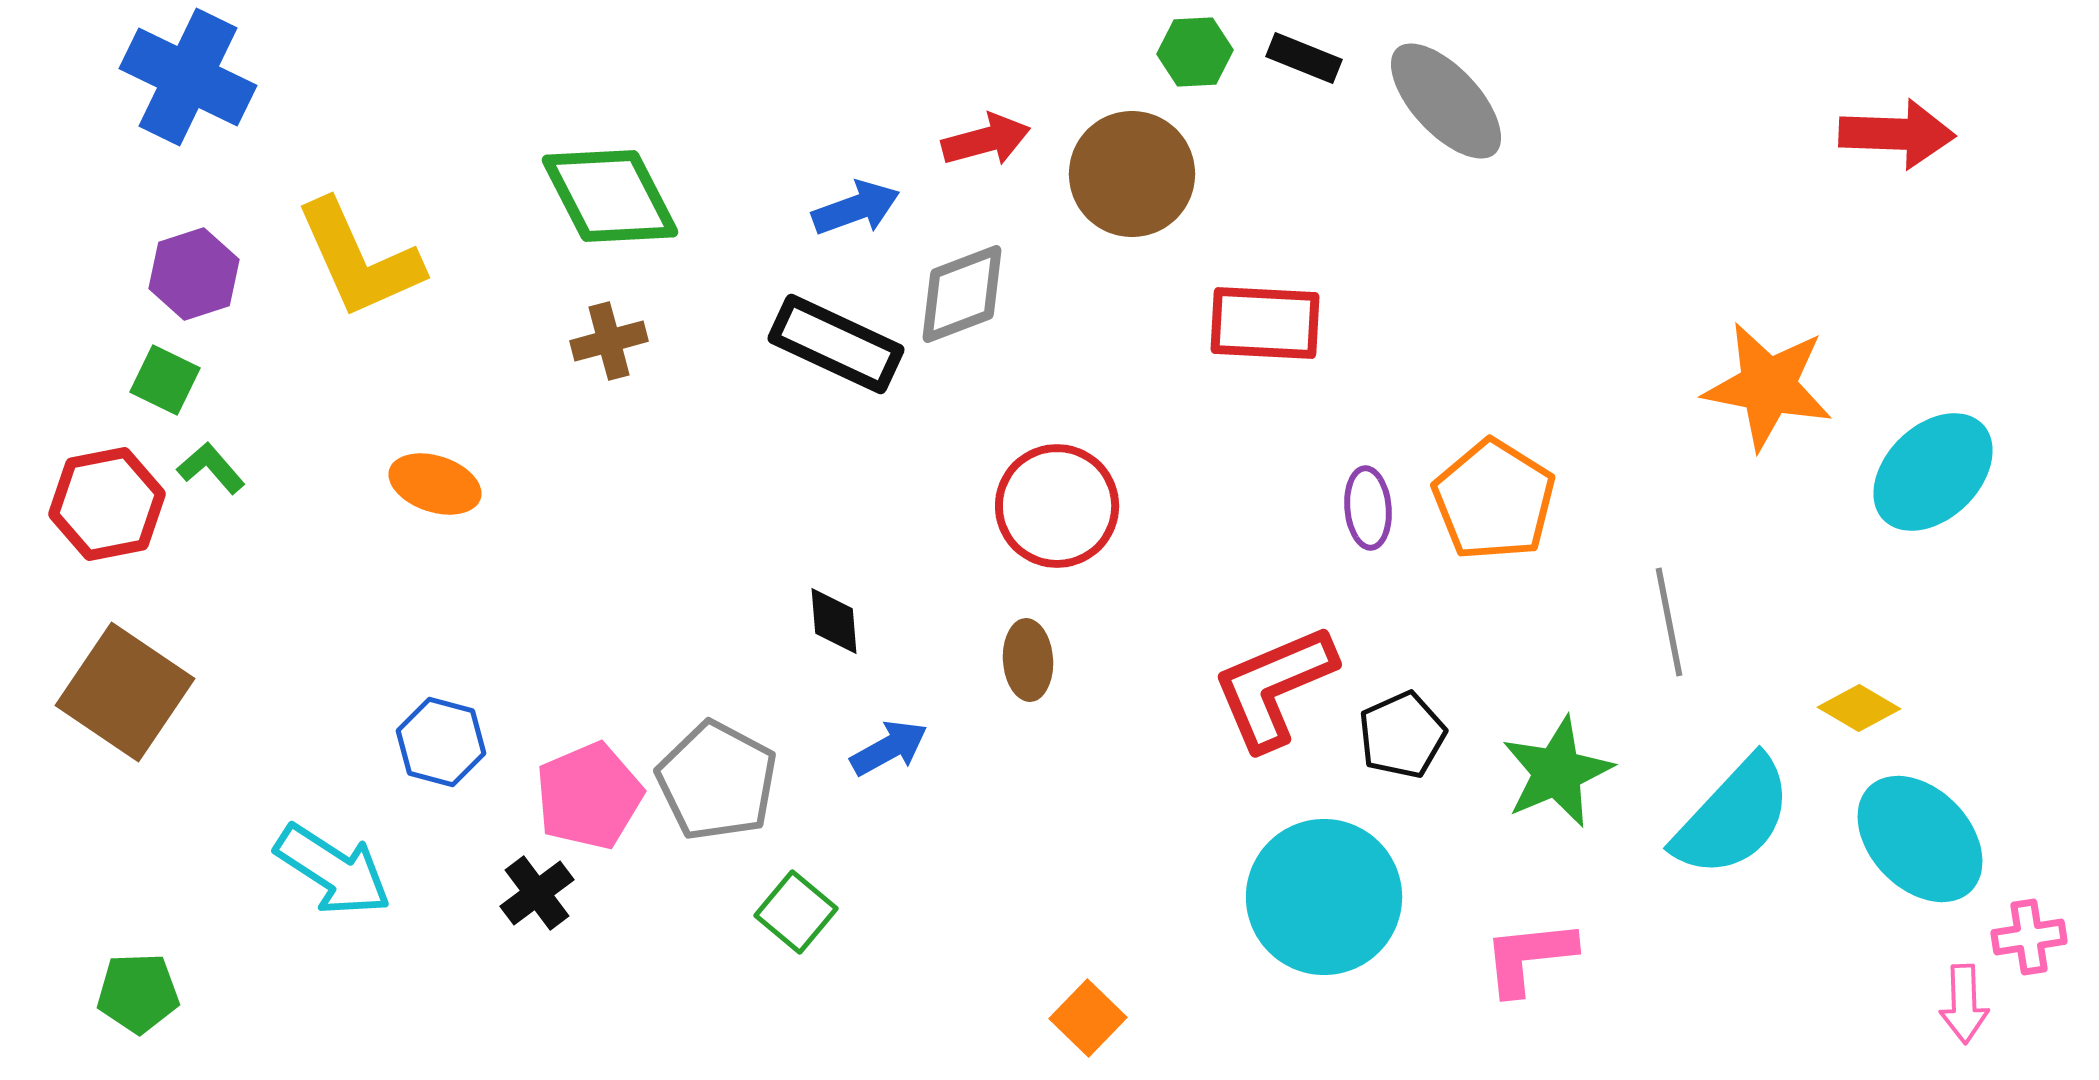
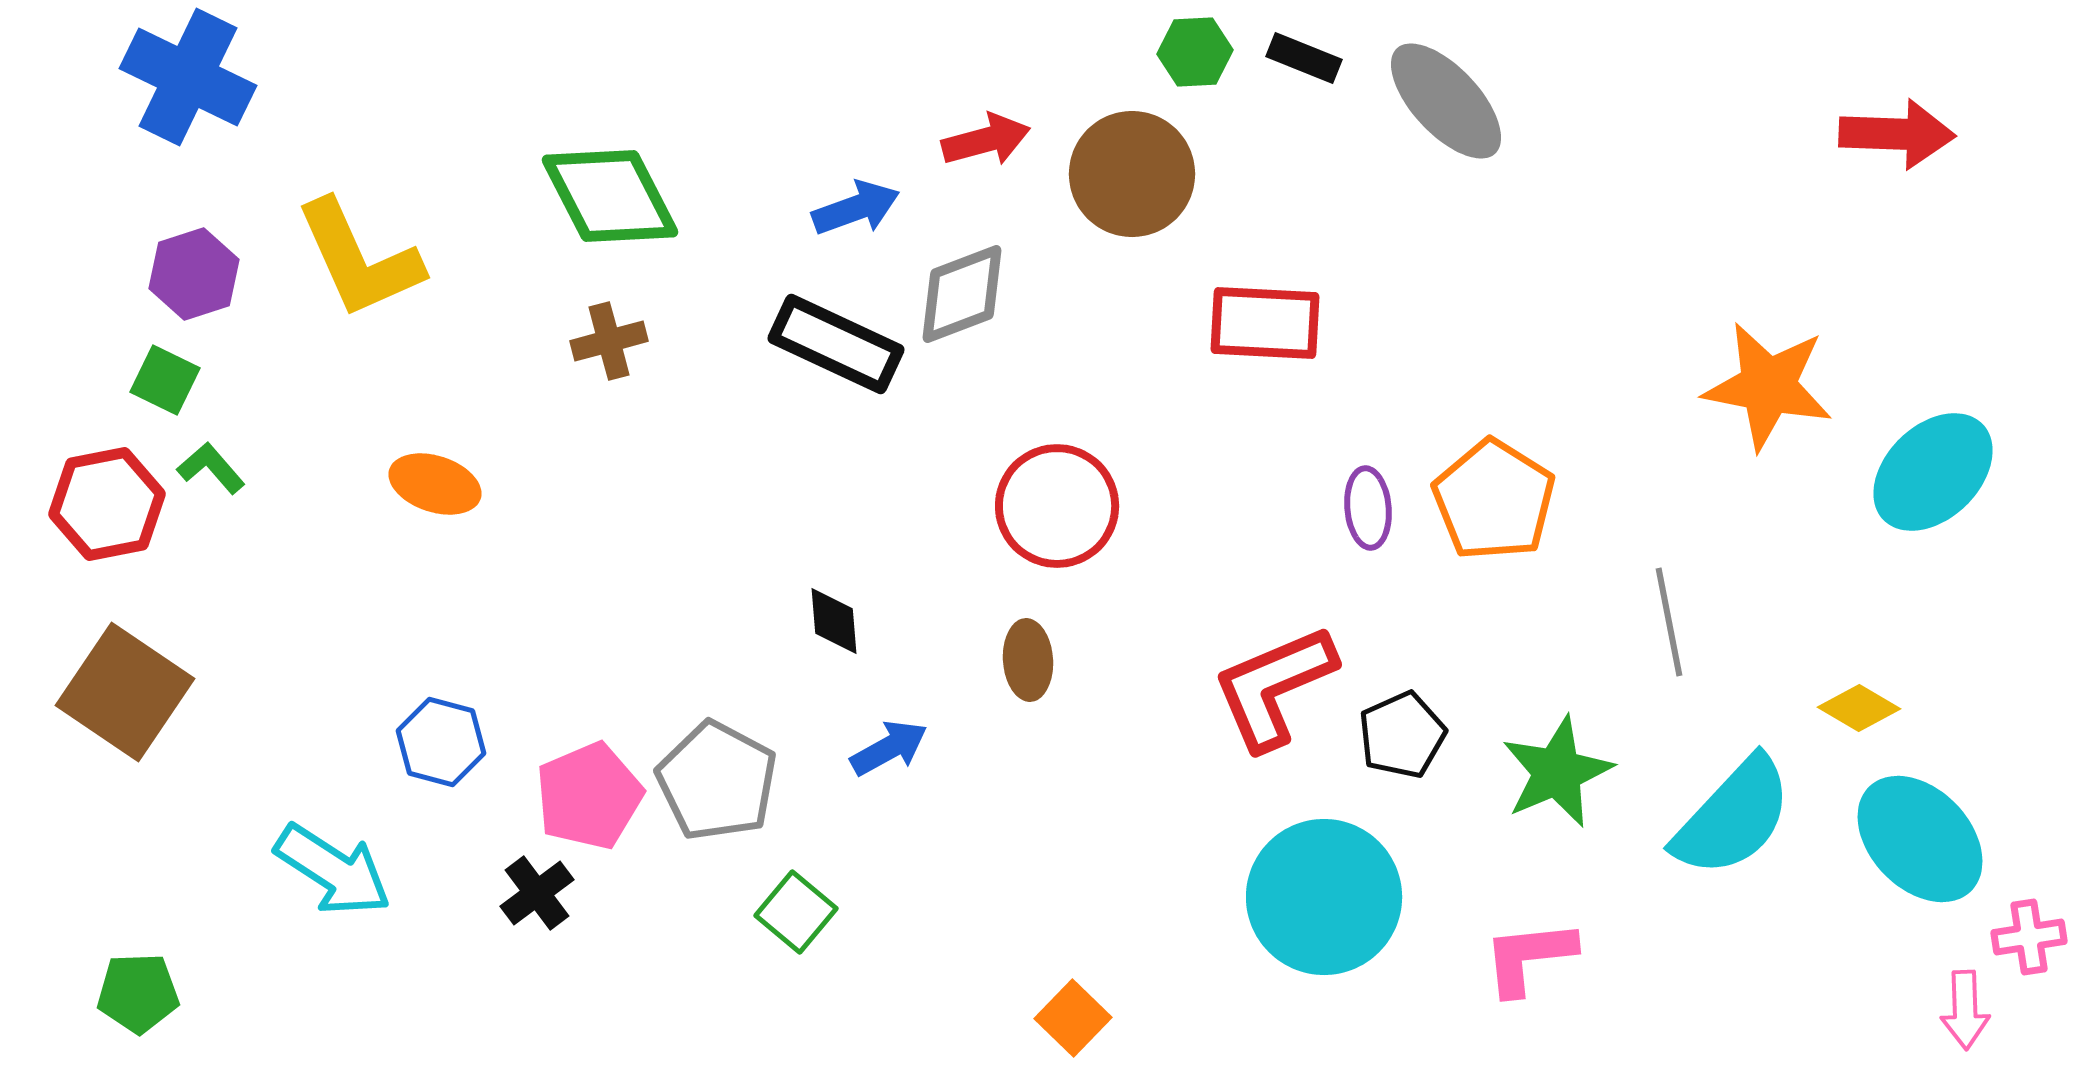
pink arrow at (1964, 1004): moved 1 px right, 6 px down
orange square at (1088, 1018): moved 15 px left
